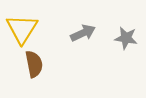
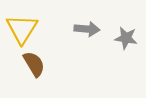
gray arrow: moved 4 px right, 4 px up; rotated 30 degrees clockwise
brown semicircle: rotated 20 degrees counterclockwise
